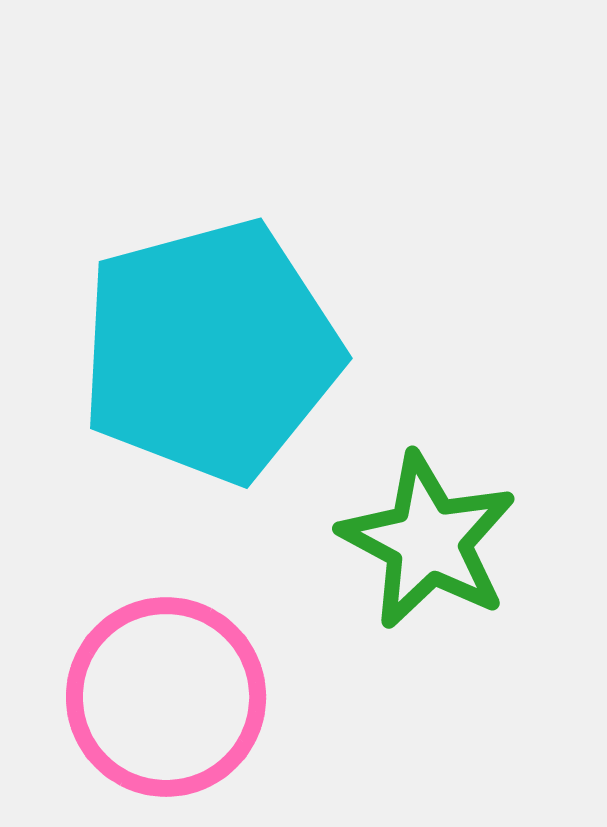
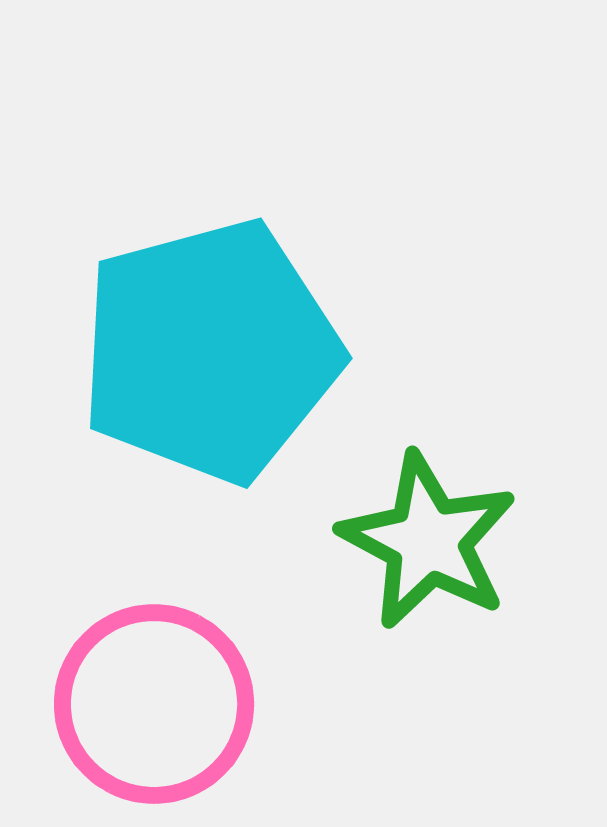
pink circle: moved 12 px left, 7 px down
